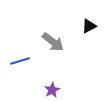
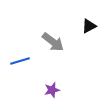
purple star: rotated 14 degrees clockwise
